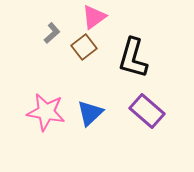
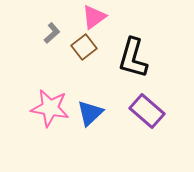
pink star: moved 4 px right, 4 px up
